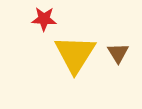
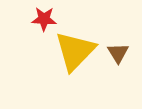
yellow triangle: moved 3 px up; rotated 12 degrees clockwise
